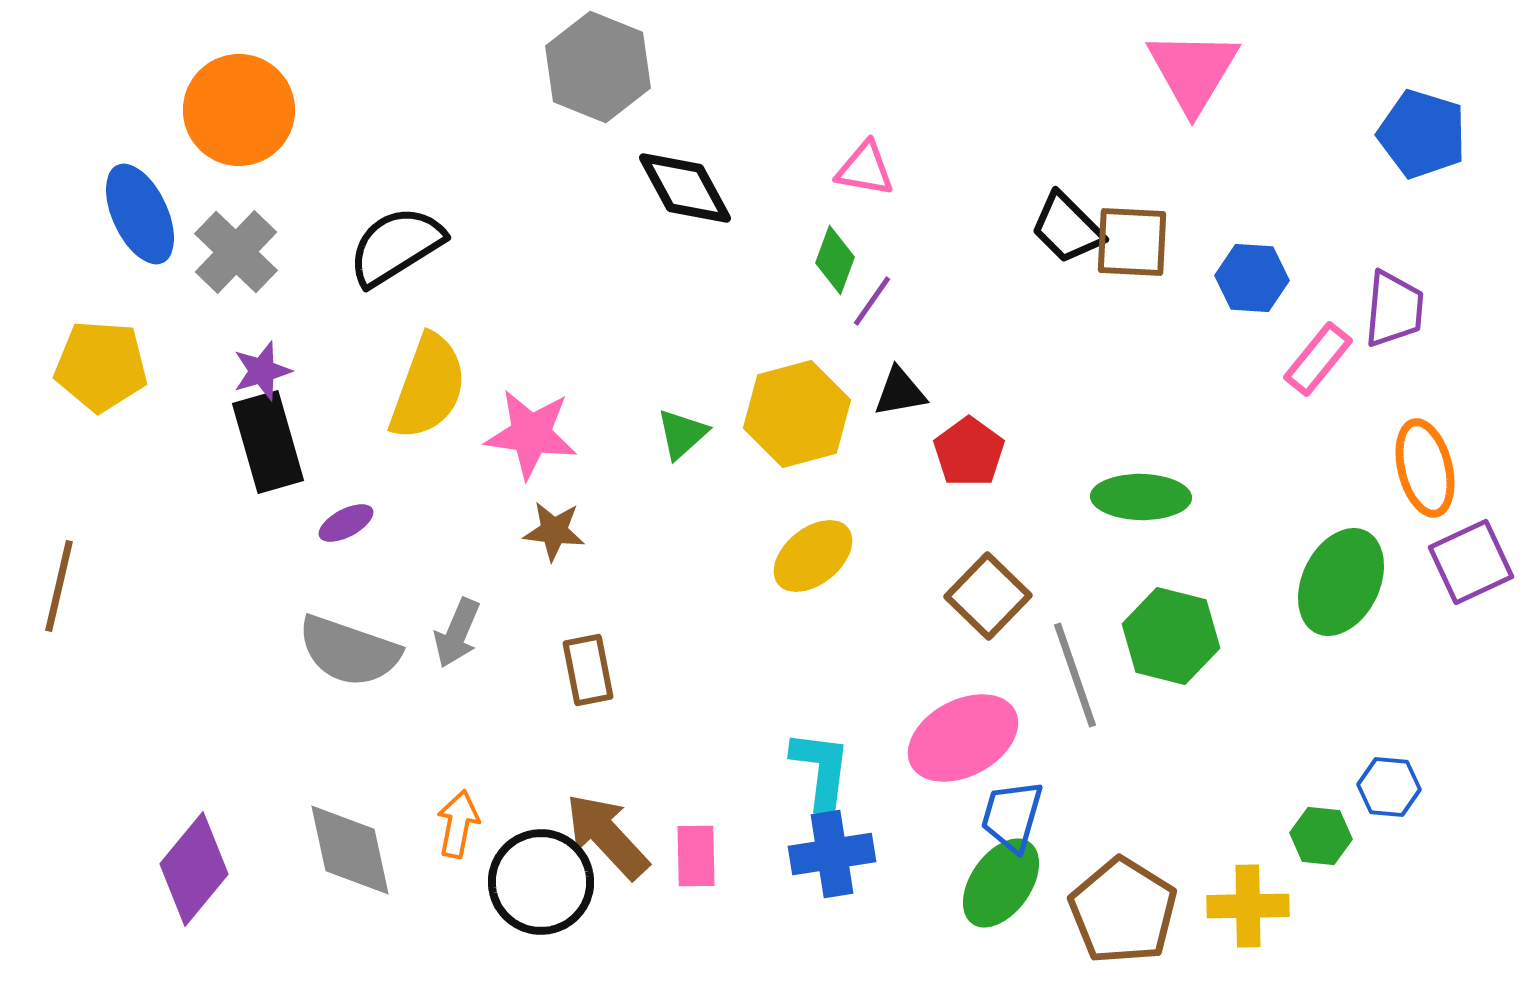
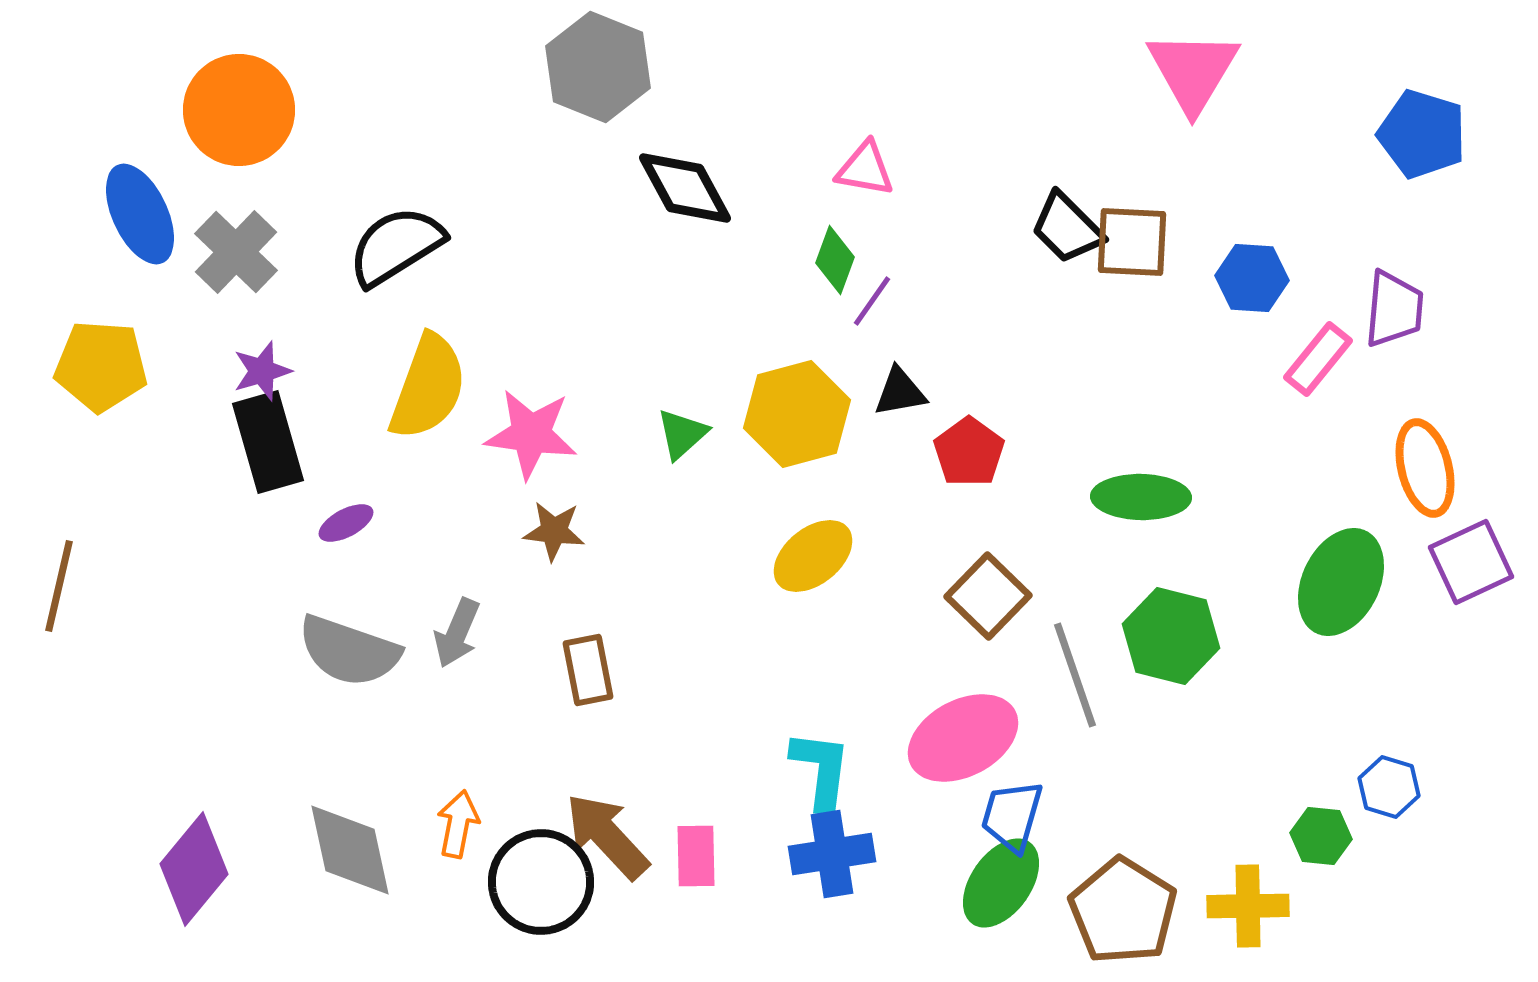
blue hexagon at (1389, 787): rotated 12 degrees clockwise
